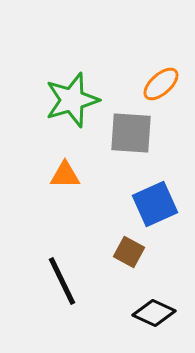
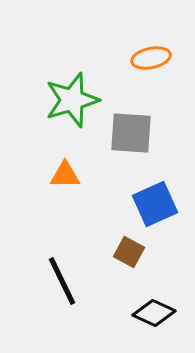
orange ellipse: moved 10 px left, 26 px up; rotated 30 degrees clockwise
